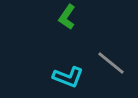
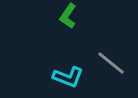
green L-shape: moved 1 px right, 1 px up
